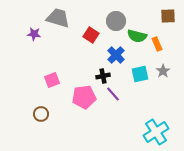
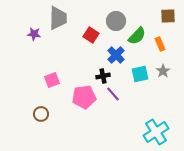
gray trapezoid: rotated 75 degrees clockwise
green semicircle: rotated 60 degrees counterclockwise
orange rectangle: moved 3 px right
